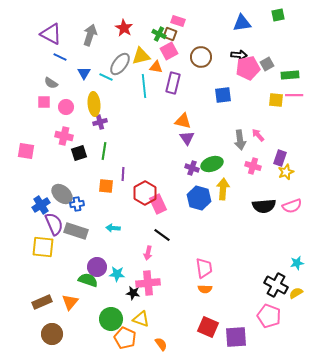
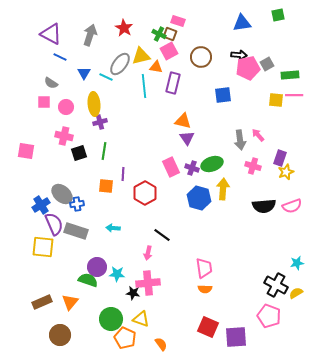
pink rectangle at (158, 204): moved 13 px right, 37 px up
brown circle at (52, 334): moved 8 px right, 1 px down
